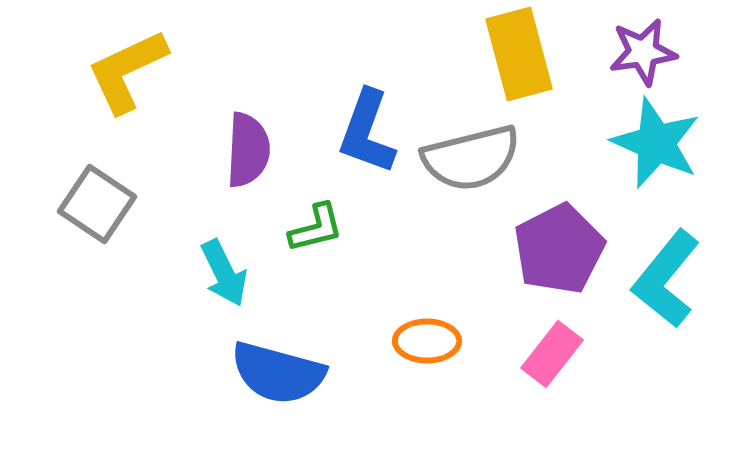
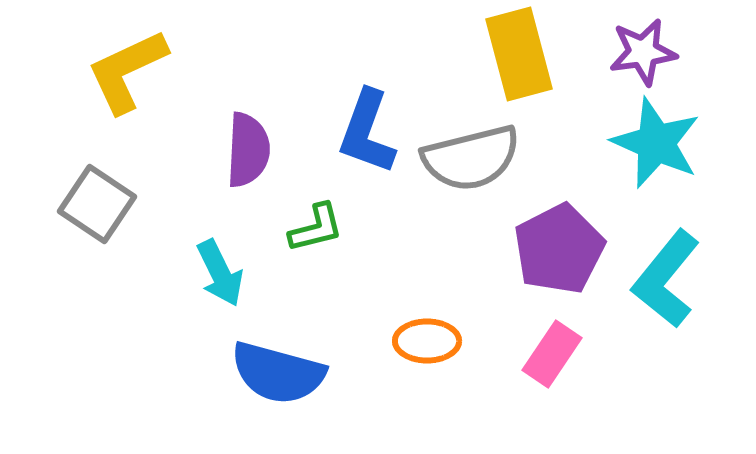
cyan arrow: moved 4 px left
pink rectangle: rotated 4 degrees counterclockwise
